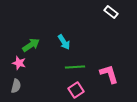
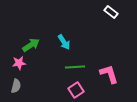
pink star: rotated 24 degrees counterclockwise
